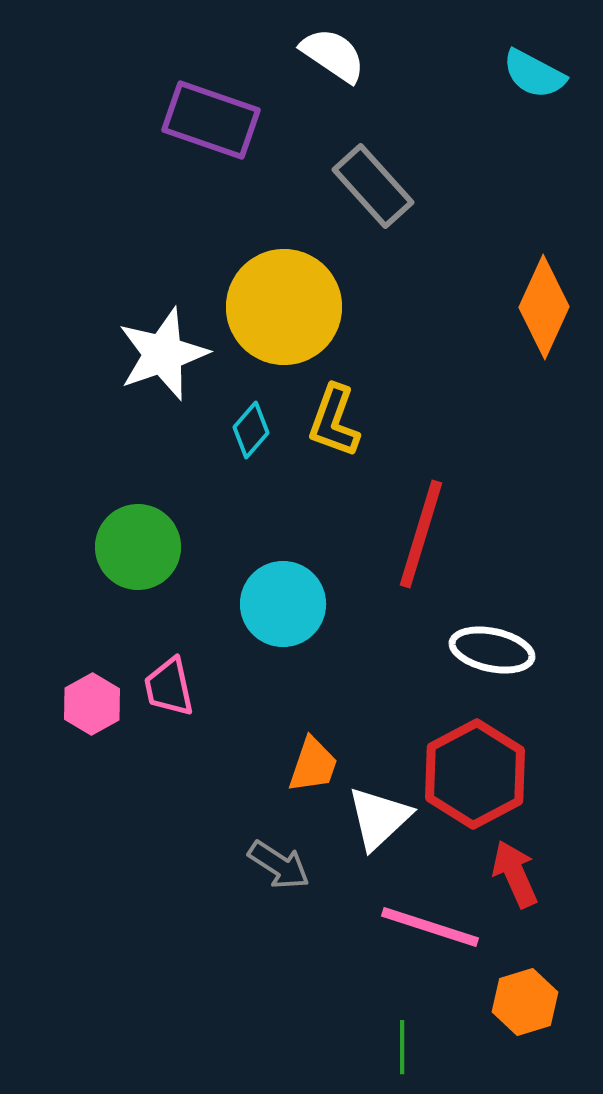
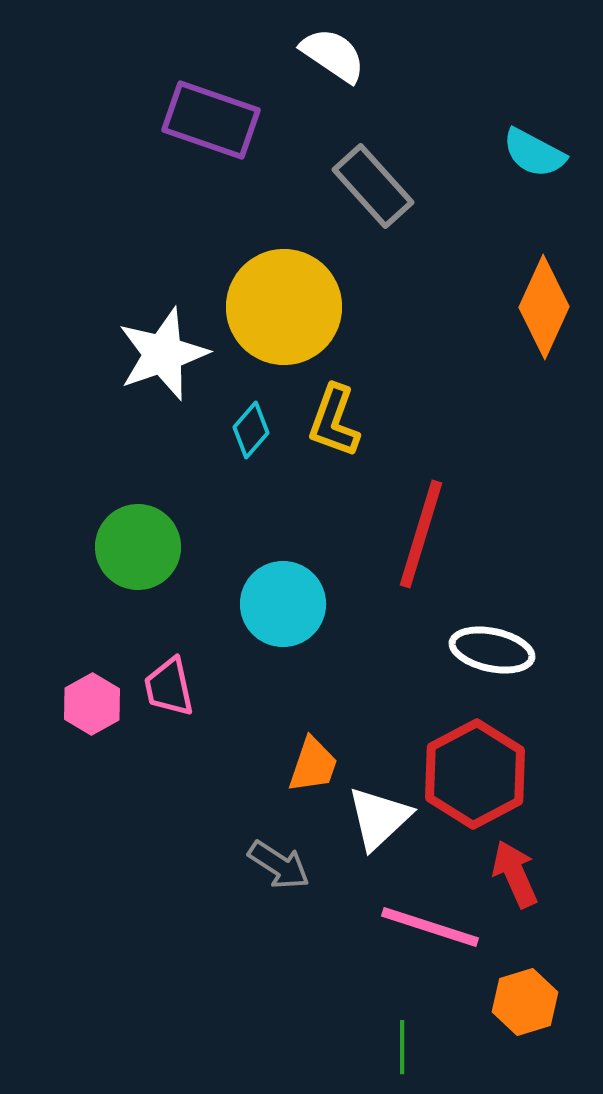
cyan semicircle: moved 79 px down
